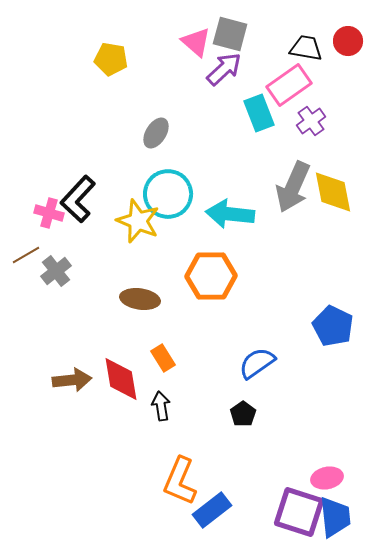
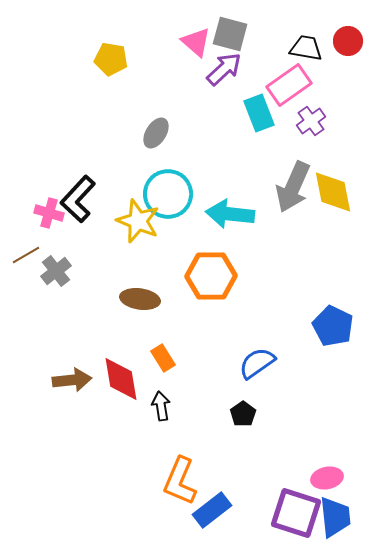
purple square: moved 3 px left, 1 px down
